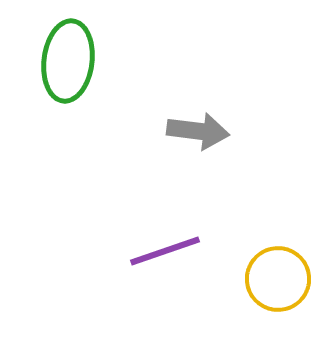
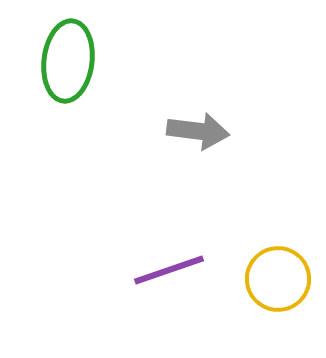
purple line: moved 4 px right, 19 px down
